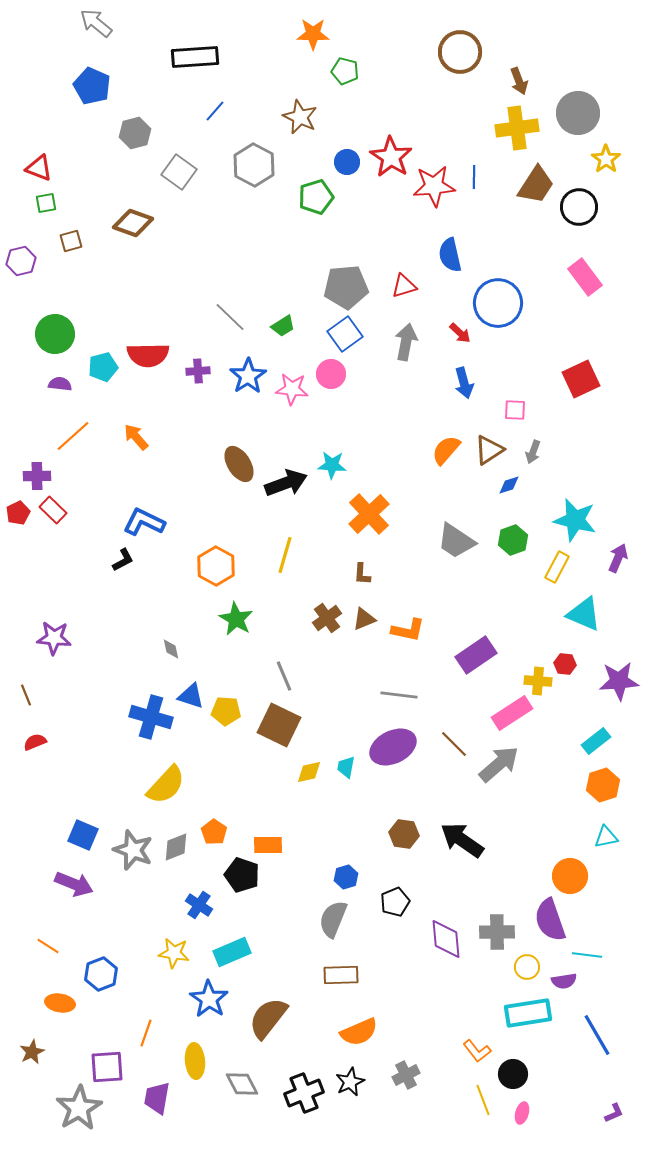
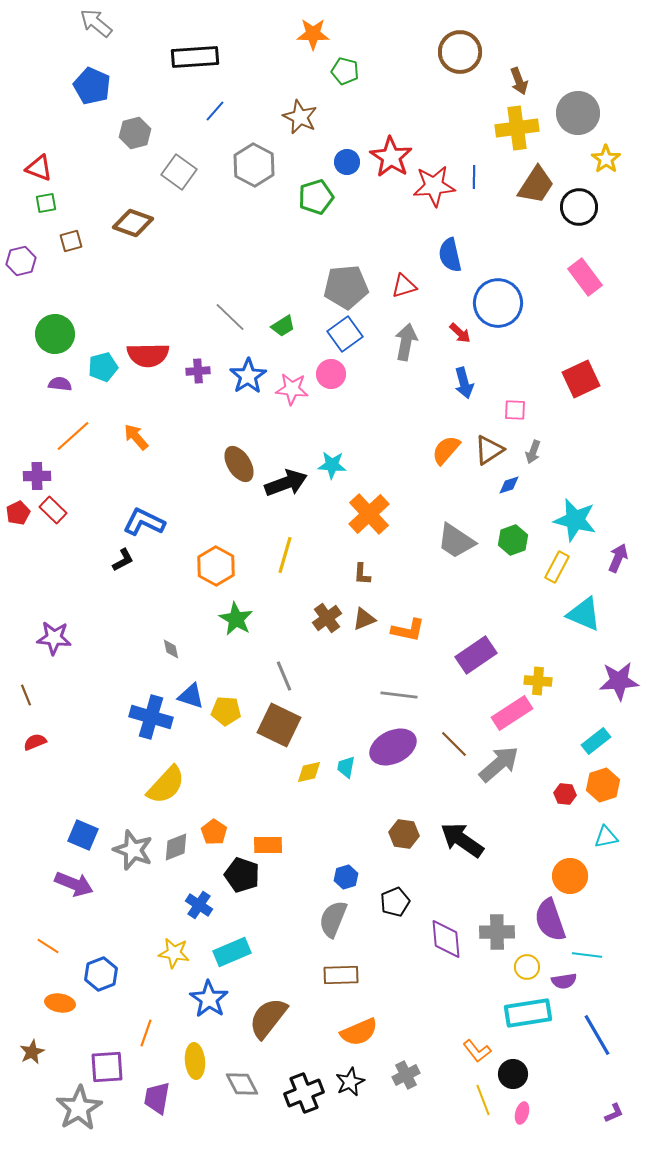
red hexagon at (565, 664): moved 130 px down
